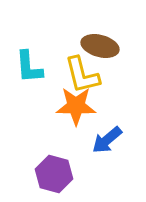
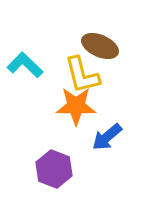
brown ellipse: rotated 9 degrees clockwise
cyan L-shape: moved 4 px left, 2 px up; rotated 138 degrees clockwise
blue arrow: moved 3 px up
purple hexagon: moved 5 px up; rotated 6 degrees clockwise
